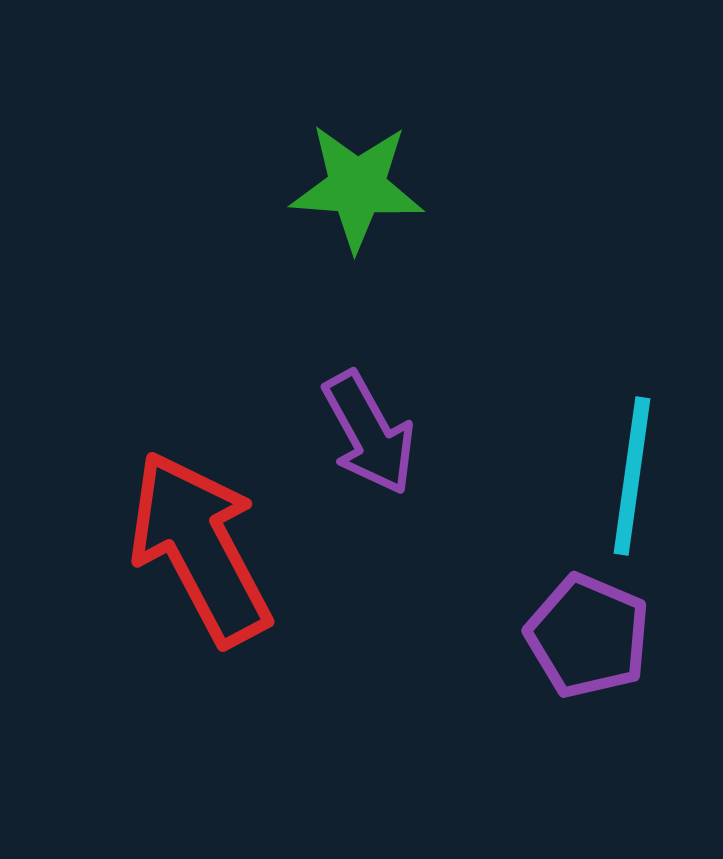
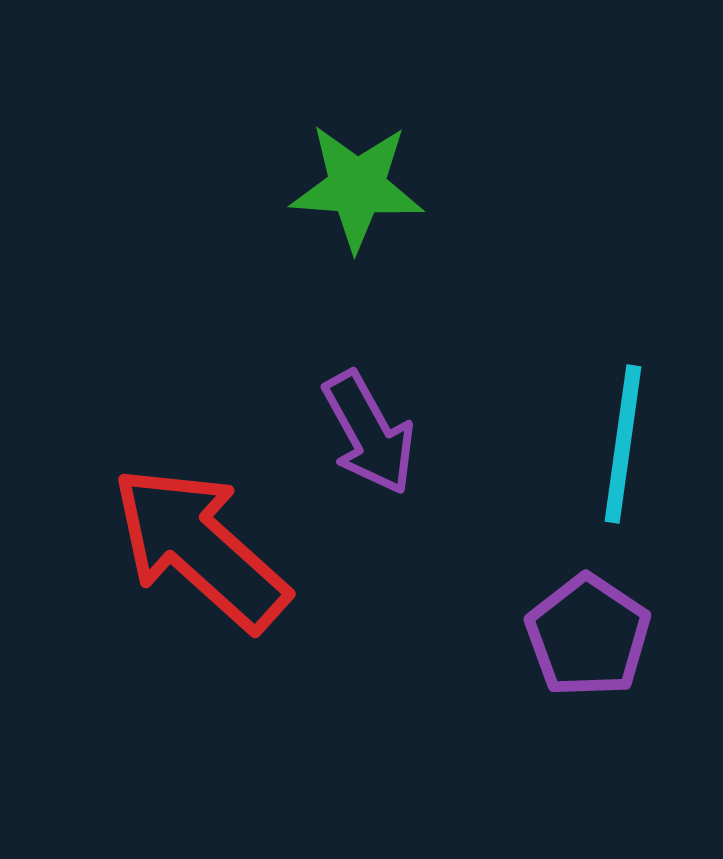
cyan line: moved 9 px left, 32 px up
red arrow: rotated 20 degrees counterclockwise
purple pentagon: rotated 11 degrees clockwise
